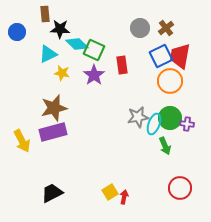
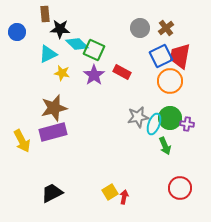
red rectangle: moved 7 px down; rotated 54 degrees counterclockwise
